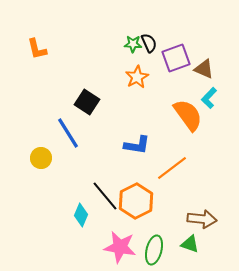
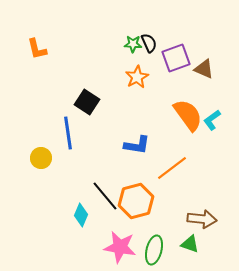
cyan L-shape: moved 3 px right, 22 px down; rotated 10 degrees clockwise
blue line: rotated 24 degrees clockwise
orange hexagon: rotated 12 degrees clockwise
